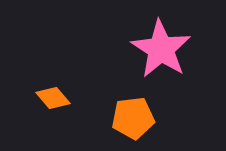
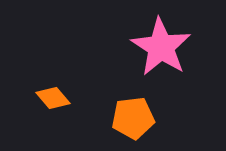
pink star: moved 2 px up
